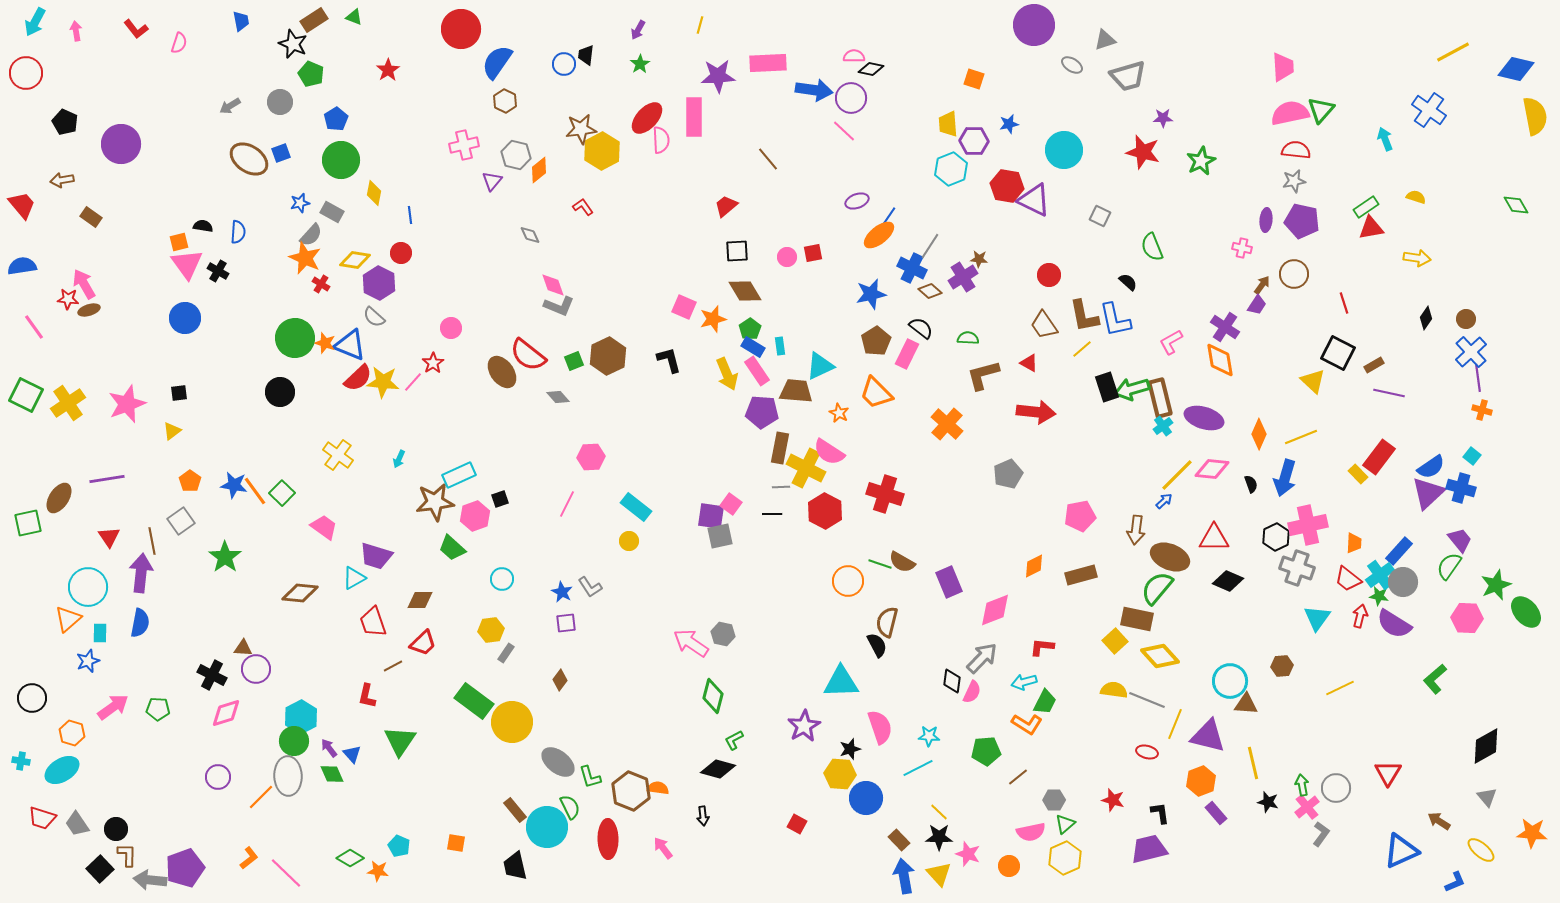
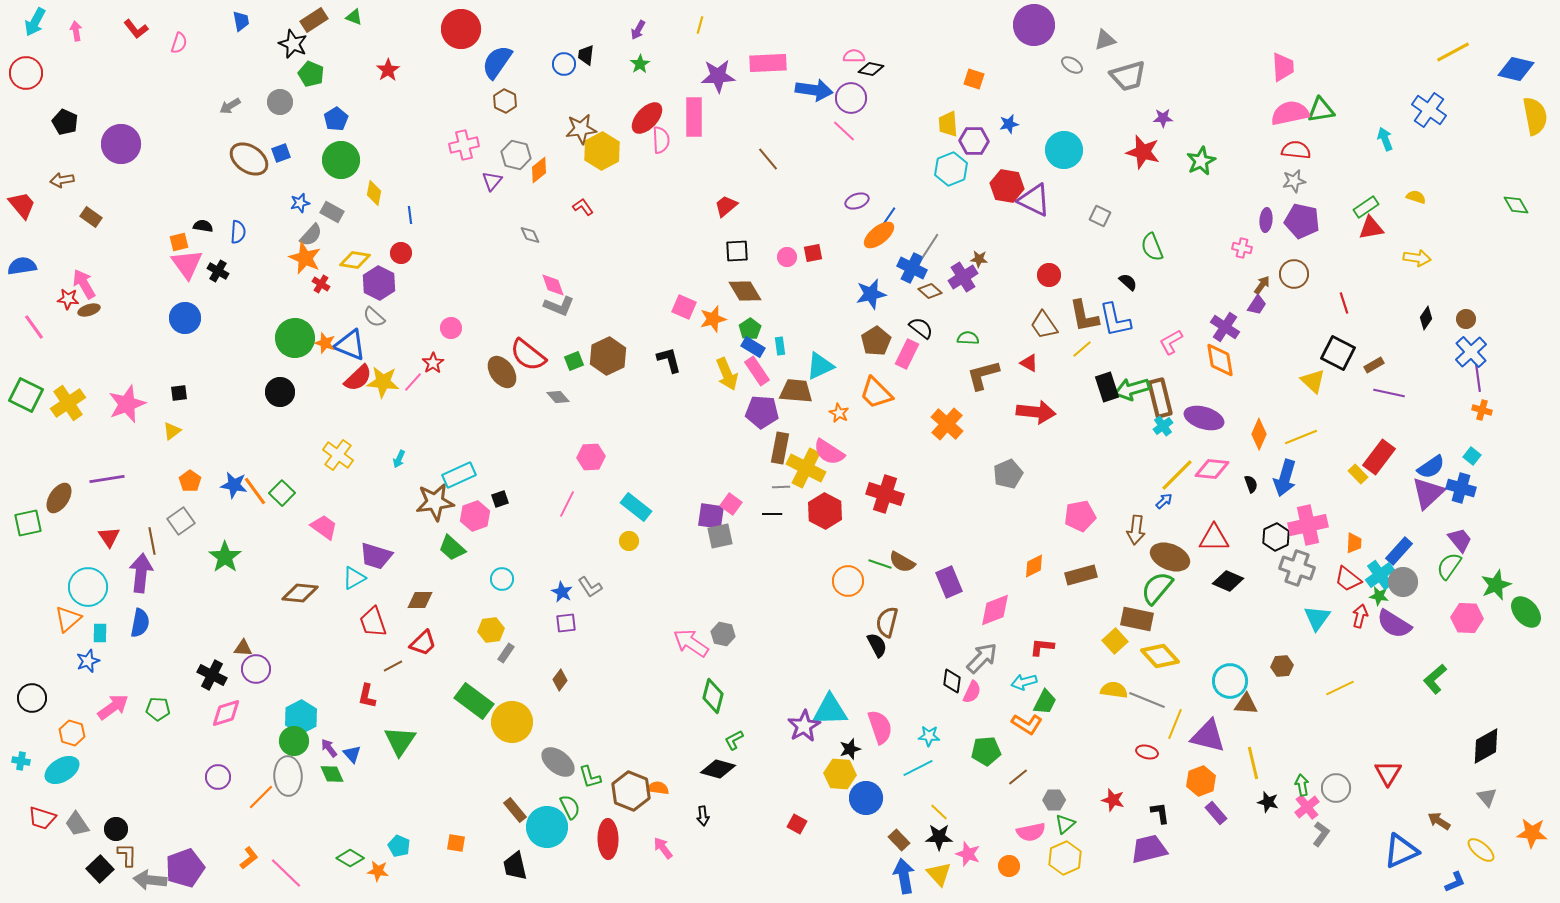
green triangle at (1321, 110): rotated 40 degrees clockwise
cyan triangle at (841, 682): moved 11 px left, 28 px down
